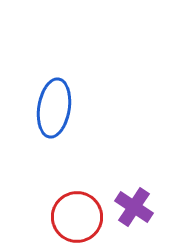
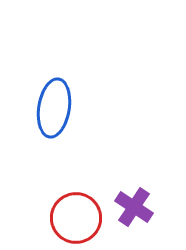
red circle: moved 1 px left, 1 px down
